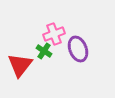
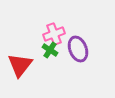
green cross: moved 6 px right, 1 px up
